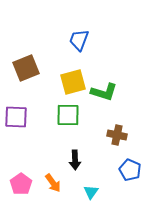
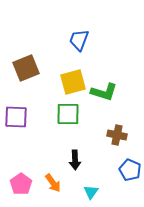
green square: moved 1 px up
